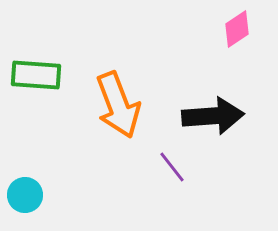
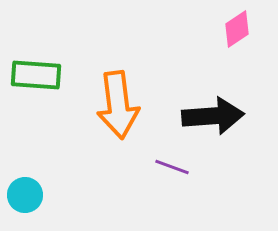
orange arrow: rotated 14 degrees clockwise
purple line: rotated 32 degrees counterclockwise
